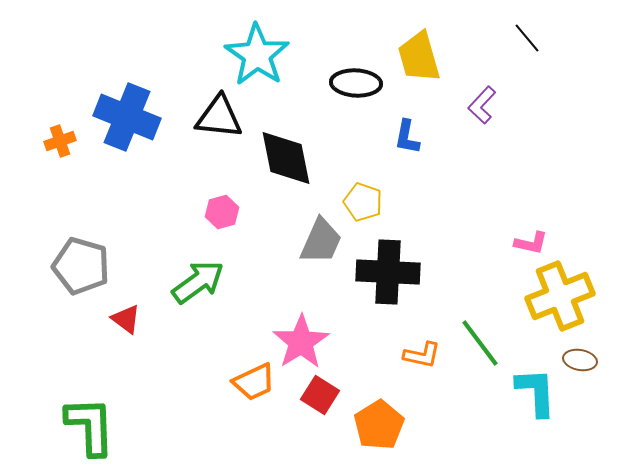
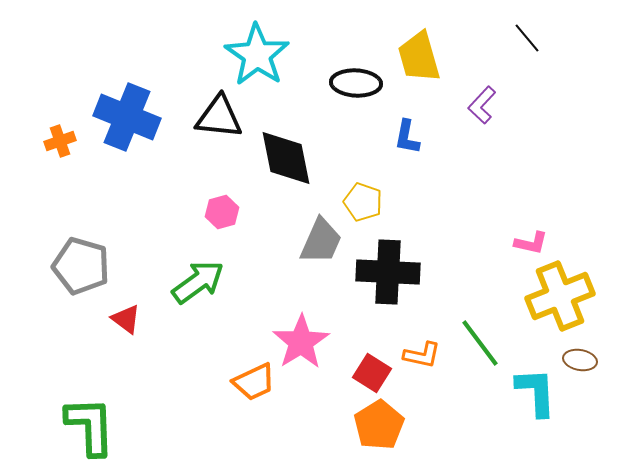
red square: moved 52 px right, 22 px up
